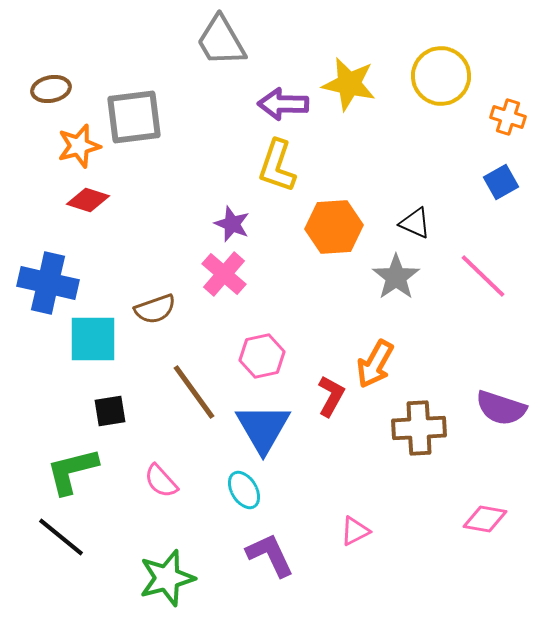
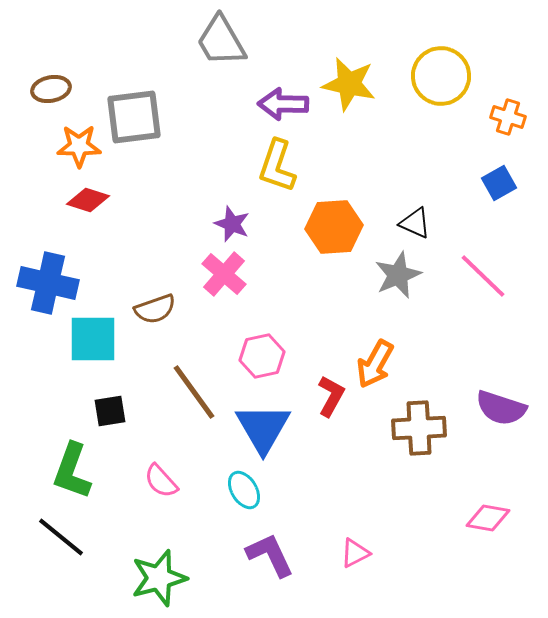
orange star: rotated 15 degrees clockwise
blue square: moved 2 px left, 1 px down
gray star: moved 2 px right, 2 px up; rotated 12 degrees clockwise
green L-shape: rotated 56 degrees counterclockwise
pink diamond: moved 3 px right, 1 px up
pink triangle: moved 22 px down
green star: moved 8 px left
